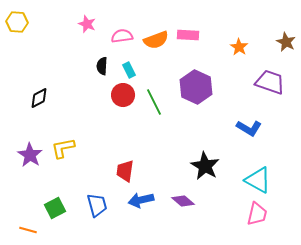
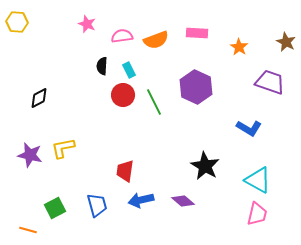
pink rectangle: moved 9 px right, 2 px up
purple star: rotated 20 degrees counterclockwise
